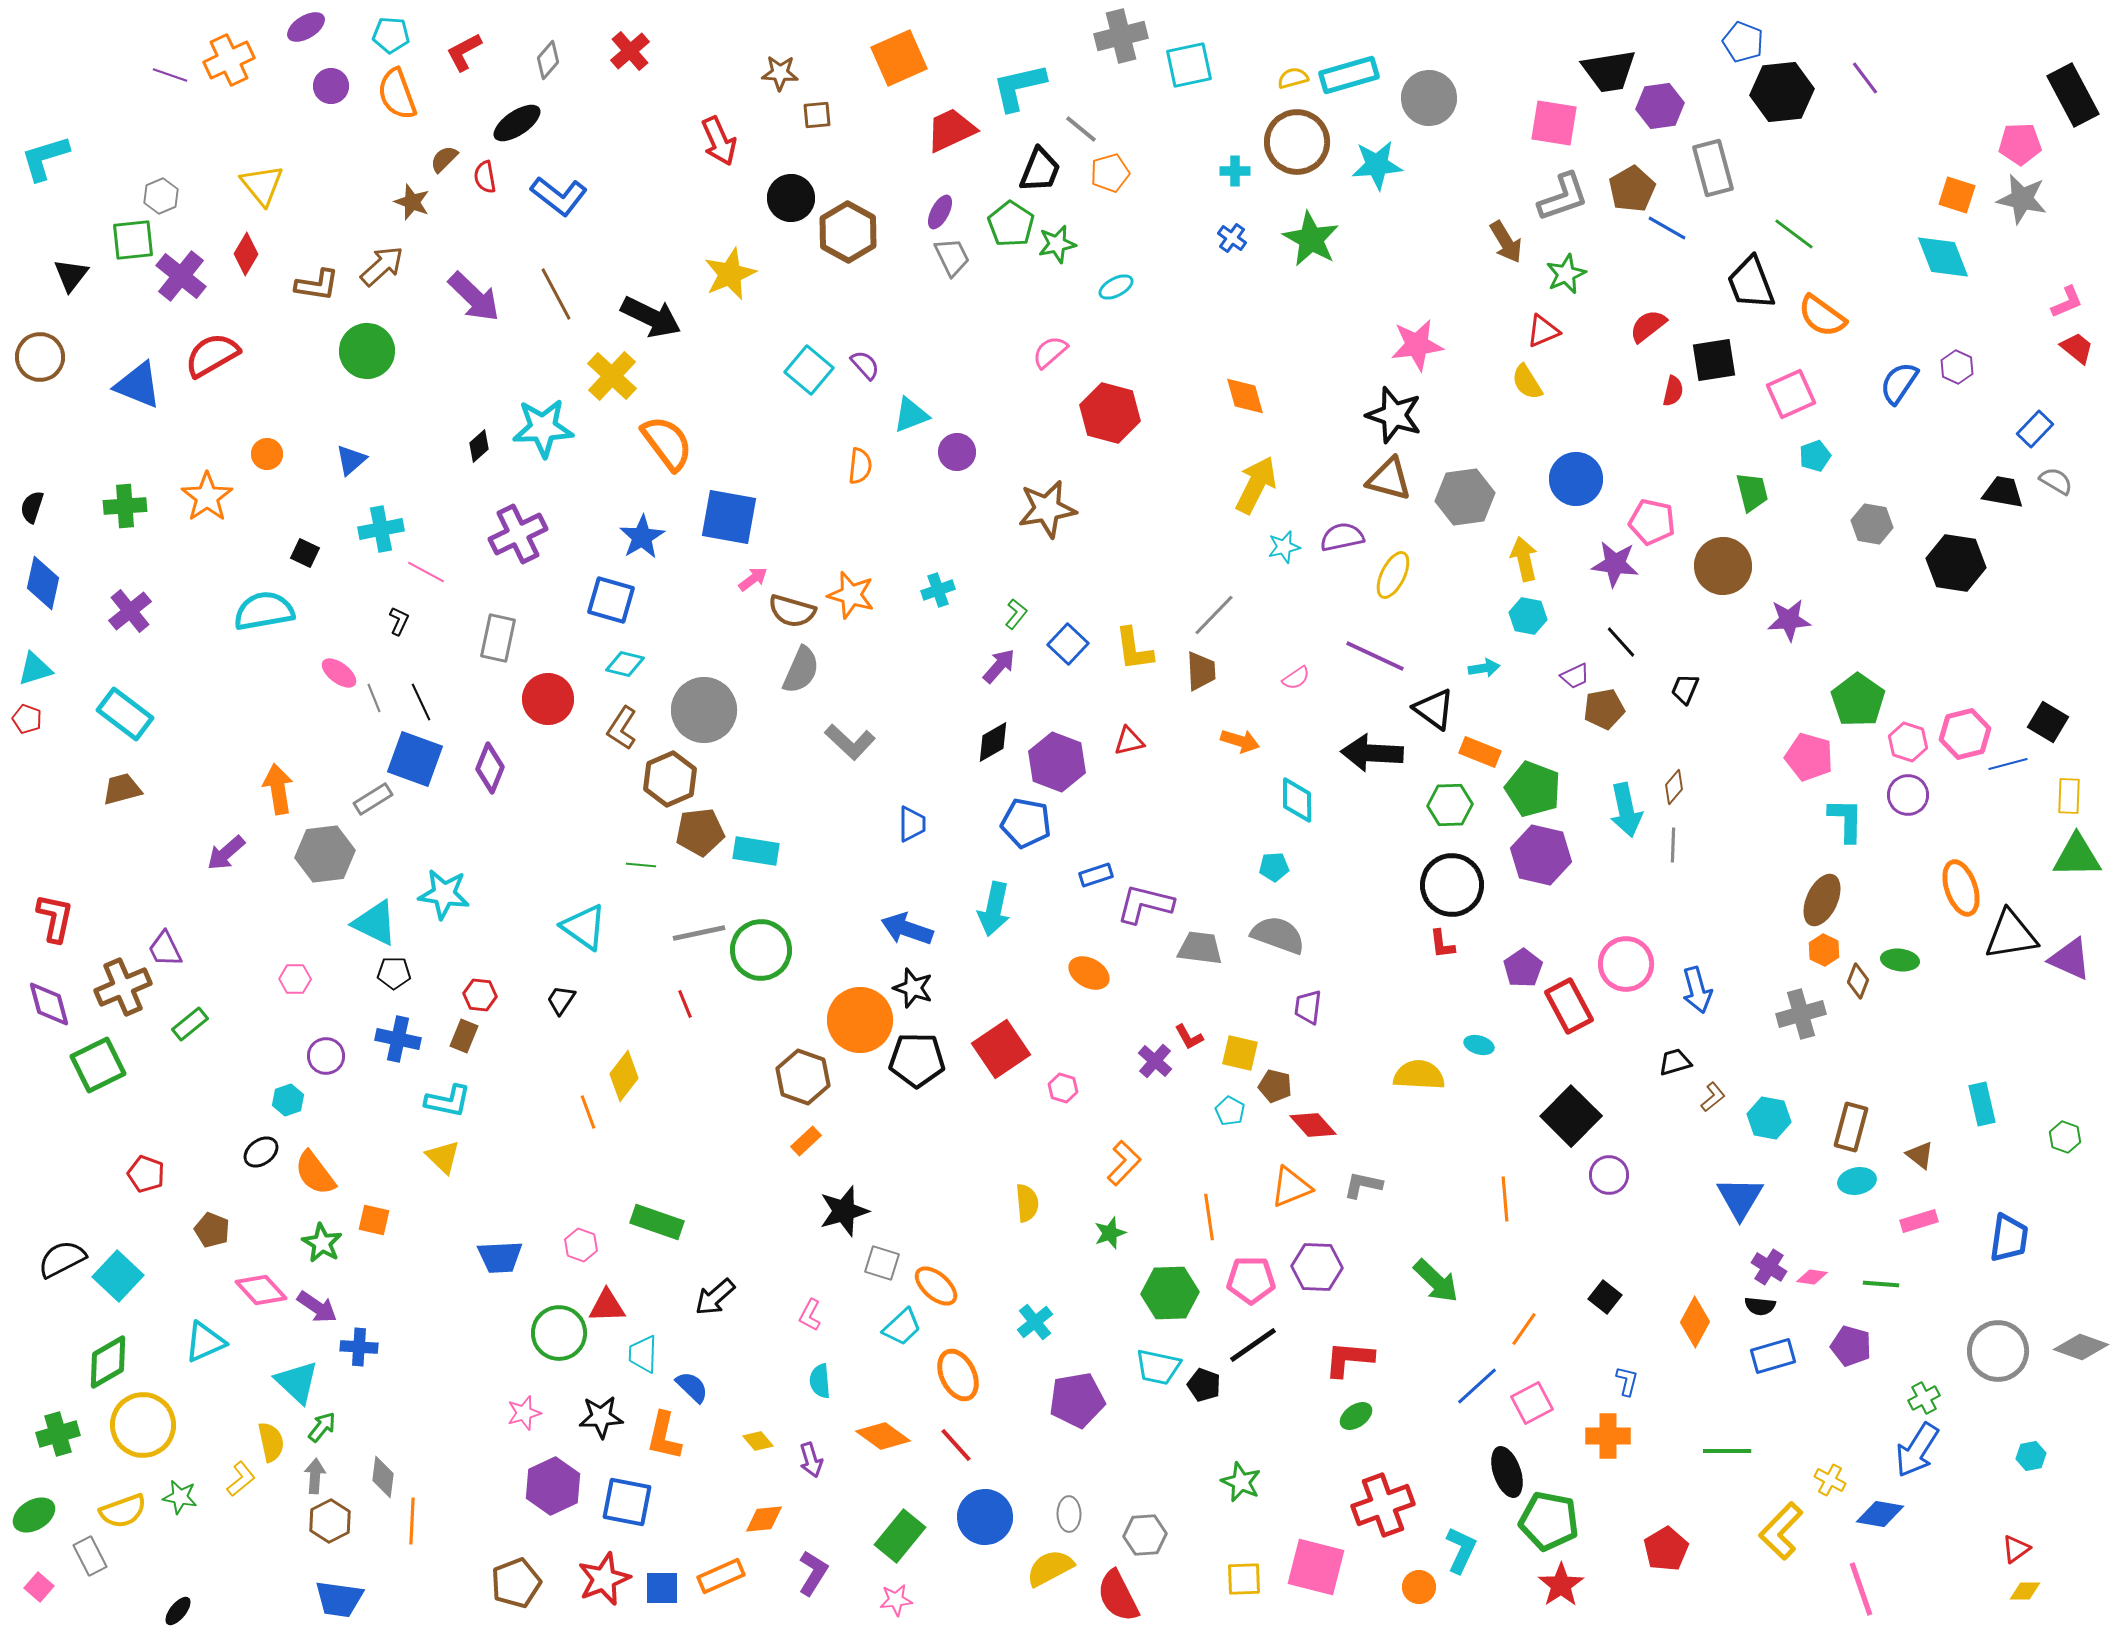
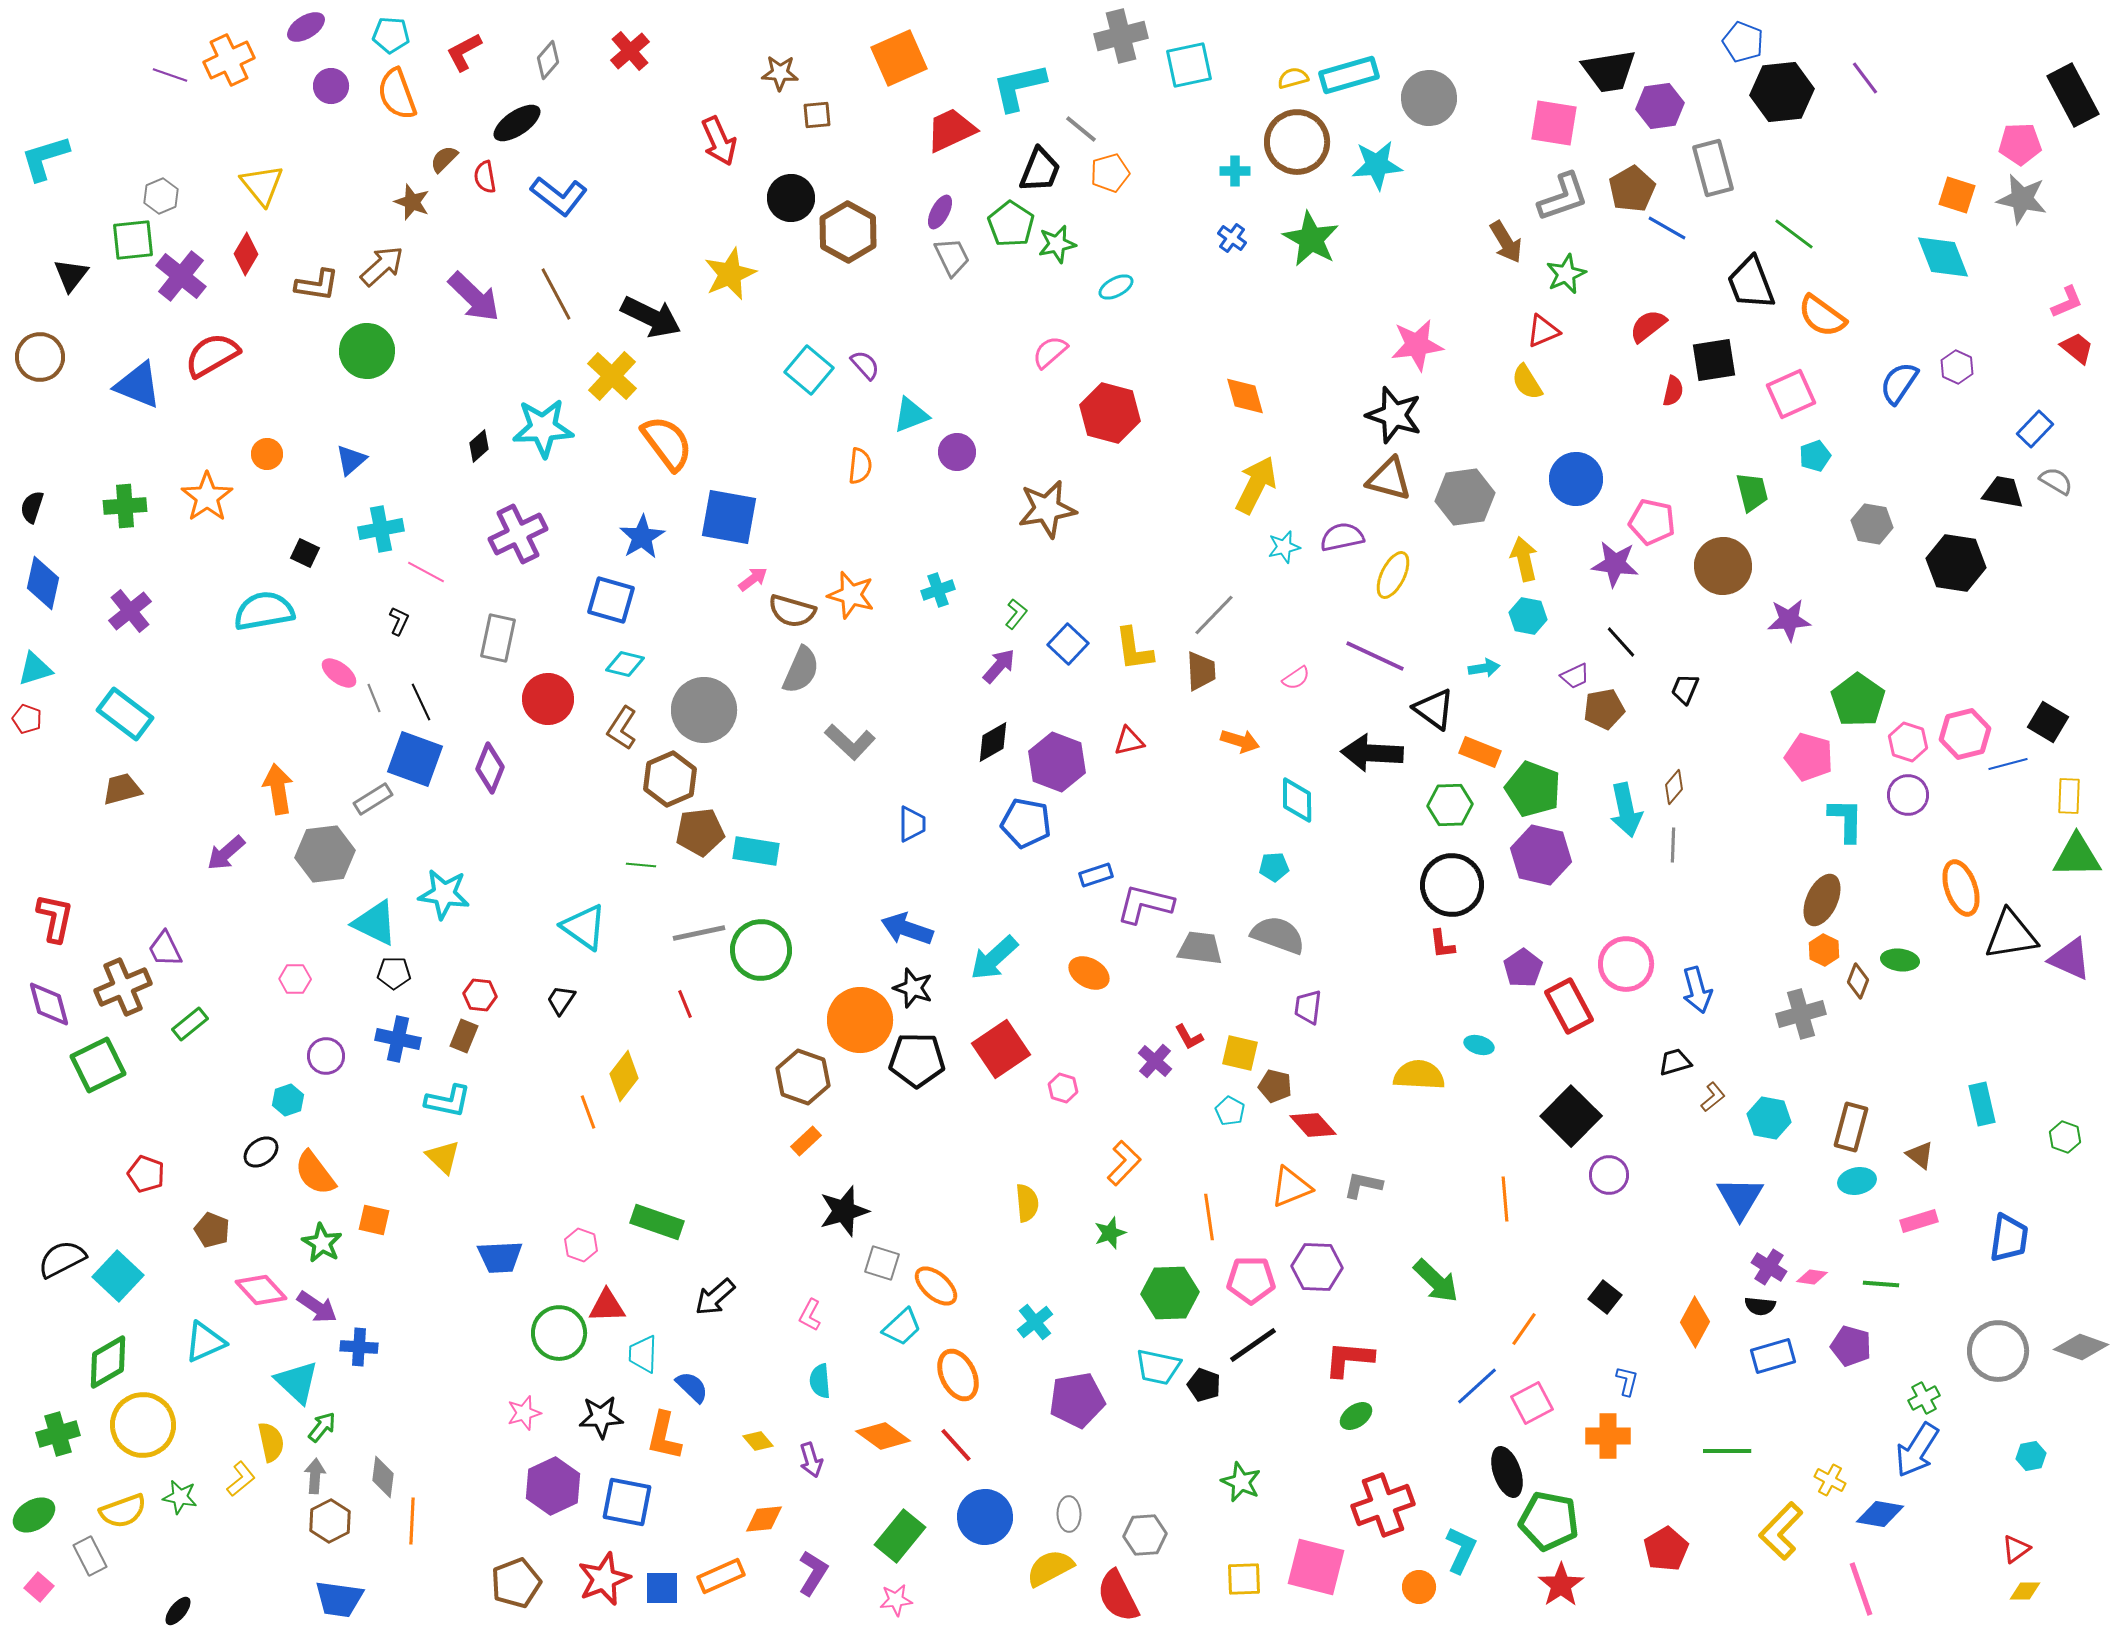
cyan arrow at (994, 909): moved 49 px down; rotated 36 degrees clockwise
